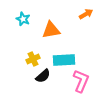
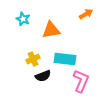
cyan rectangle: moved 1 px right, 1 px up; rotated 10 degrees clockwise
black semicircle: rotated 21 degrees clockwise
